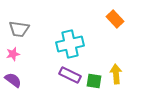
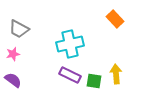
gray trapezoid: rotated 20 degrees clockwise
